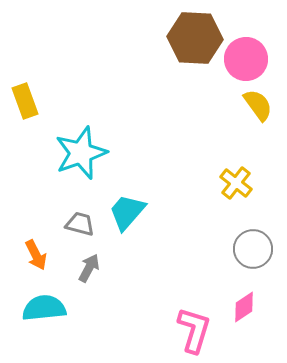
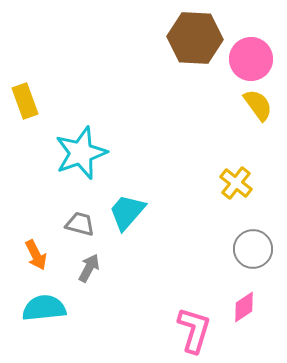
pink circle: moved 5 px right
